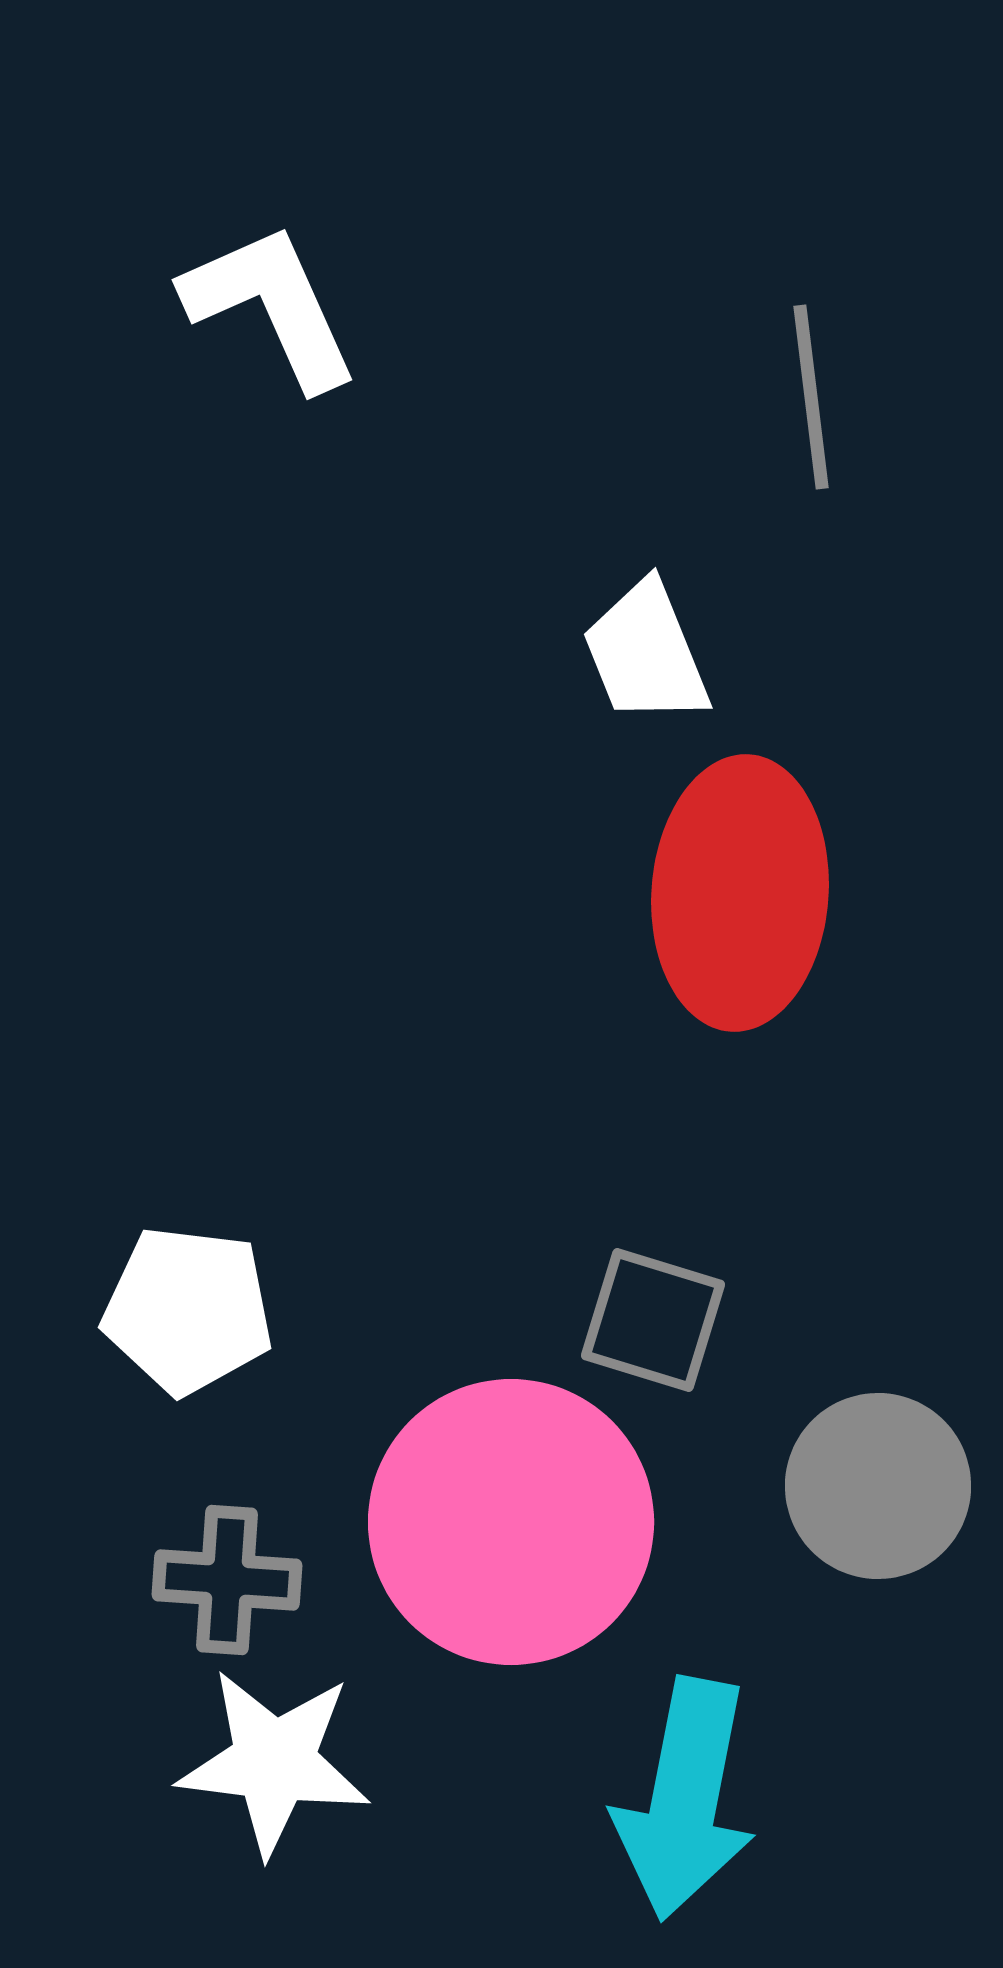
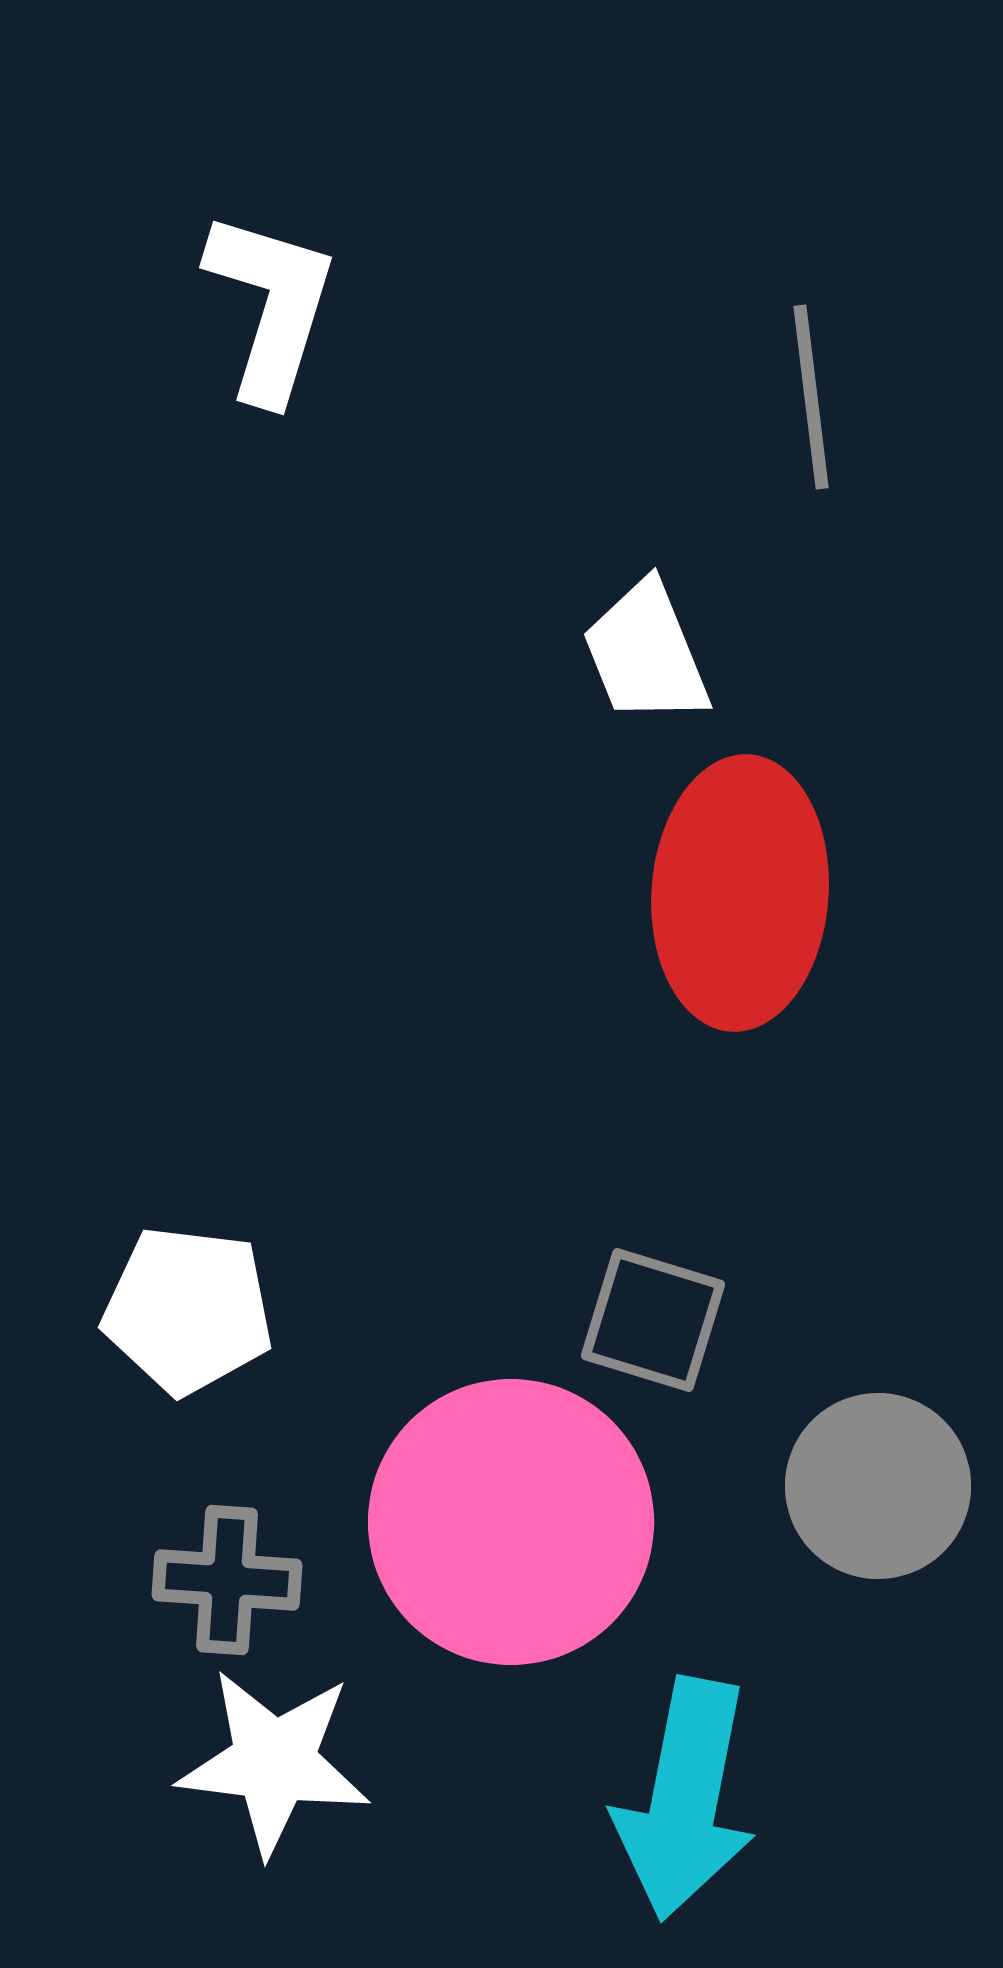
white L-shape: rotated 41 degrees clockwise
